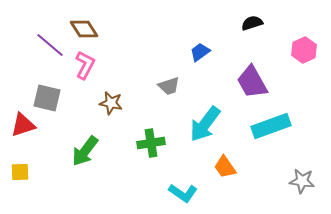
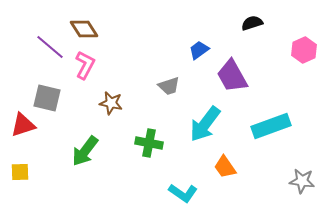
purple line: moved 2 px down
blue trapezoid: moved 1 px left, 2 px up
purple trapezoid: moved 20 px left, 6 px up
green cross: moved 2 px left; rotated 20 degrees clockwise
